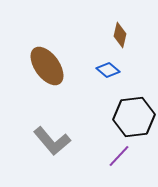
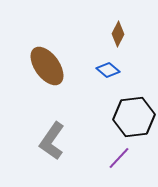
brown diamond: moved 2 px left, 1 px up; rotated 15 degrees clockwise
gray L-shape: rotated 75 degrees clockwise
purple line: moved 2 px down
